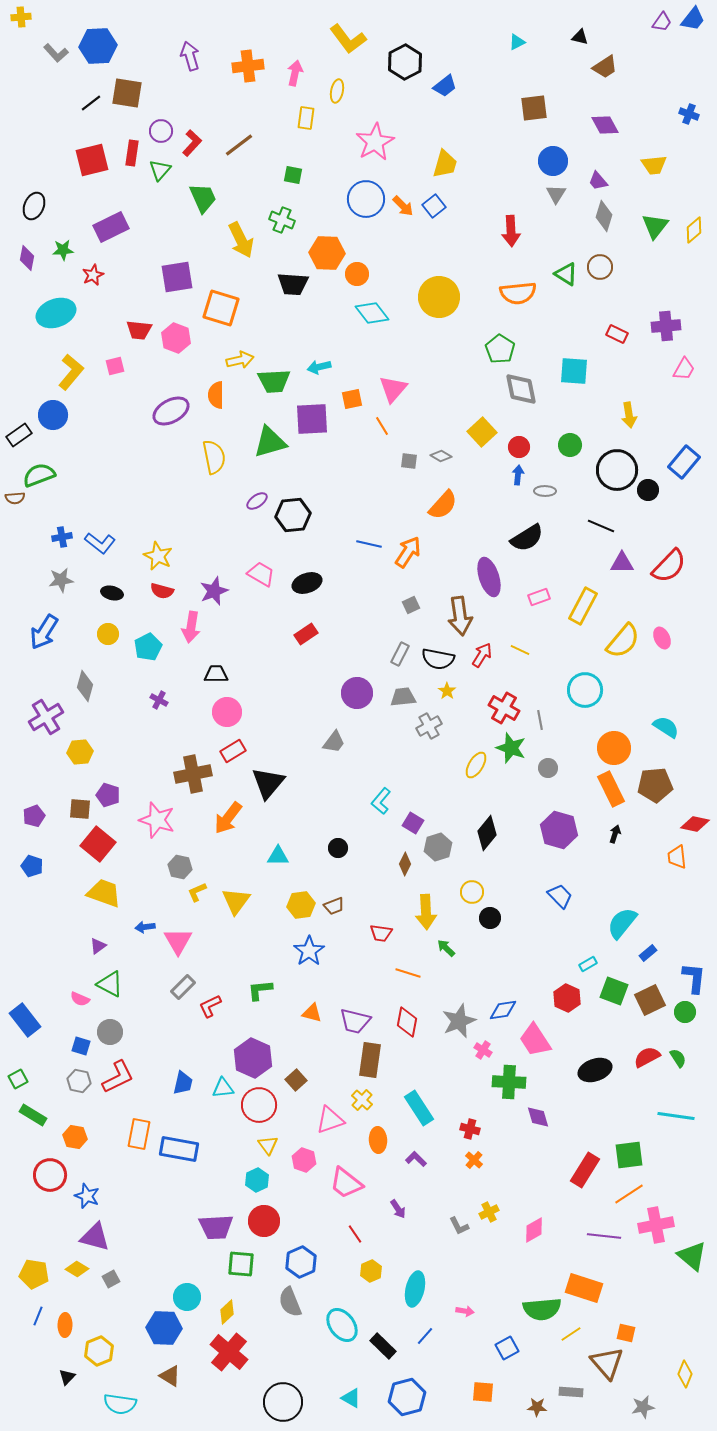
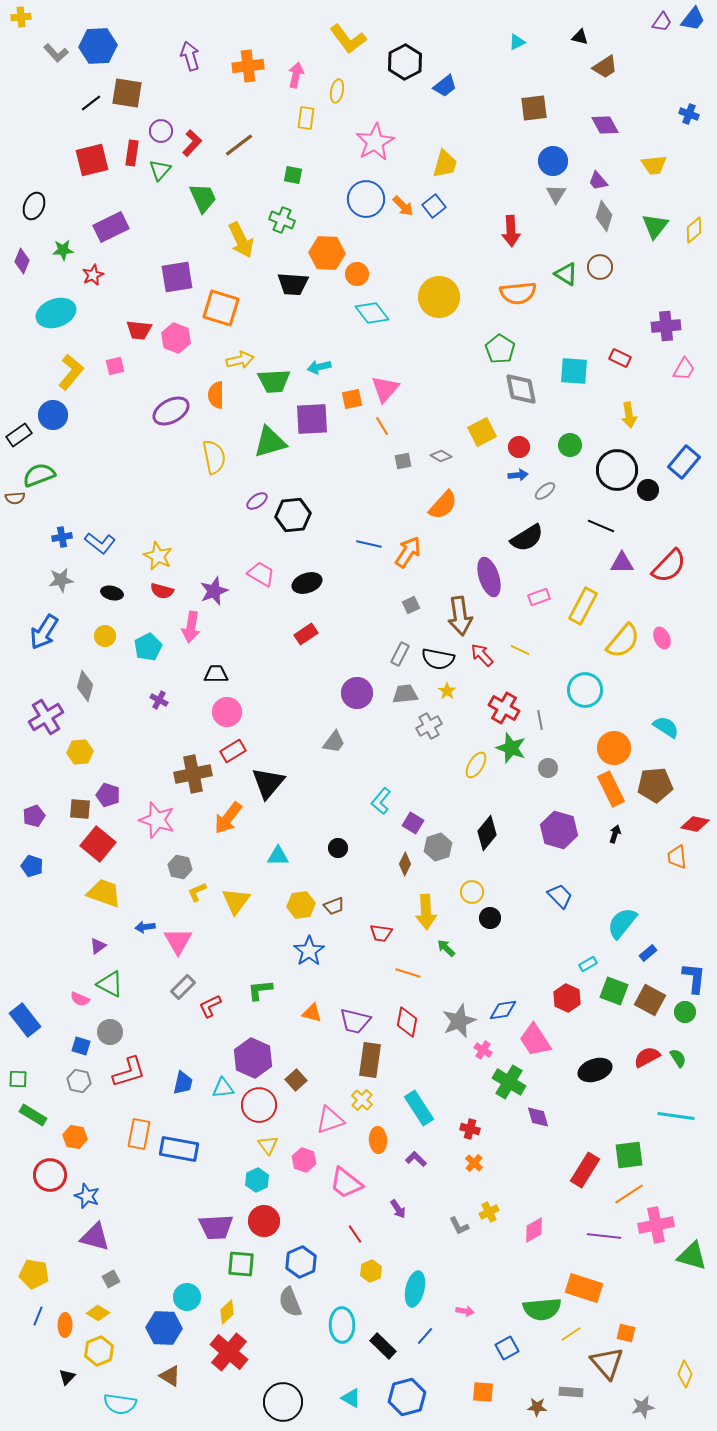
pink arrow at (295, 73): moved 1 px right, 2 px down
purple diamond at (27, 258): moved 5 px left, 3 px down; rotated 10 degrees clockwise
red rectangle at (617, 334): moved 3 px right, 24 px down
pink triangle at (393, 389): moved 8 px left
yellow square at (482, 432): rotated 16 degrees clockwise
gray square at (409, 461): moved 6 px left; rotated 18 degrees counterclockwise
blue arrow at (518, 475): rotated 78 degrees clockwise
gray ellipse at (545, 491): rotated 40 degrees counterclockwise
yellow circle at (108, 634): moved 3 px left, 2 px down
red arrow at (482, 655): rotated 75 degrees counterclockwise
gray trapezoid at (403, 697): moved 2 px right, 3 px up
brown square at (650, 1000): rotated 36 degrees counterclockwise
red L-shape at (118, 1077): moved 11 px right, 5 px up; rotated 9 degrees clockwise
green square at (18, 1079): rotated 30 degrees clockwise
green cross at (509, 1082): rotated 28 degrees clockwise
orange cross at (474, 1160): moved 3 px down
green triangle at (692, 1256): rotated 24 degrees counterclockwise
yellow diamond at (77, 1269): moved 21 px right, 44 px down
cyan ellipse at (342, 1325): rotated 36 degrees clockwise
